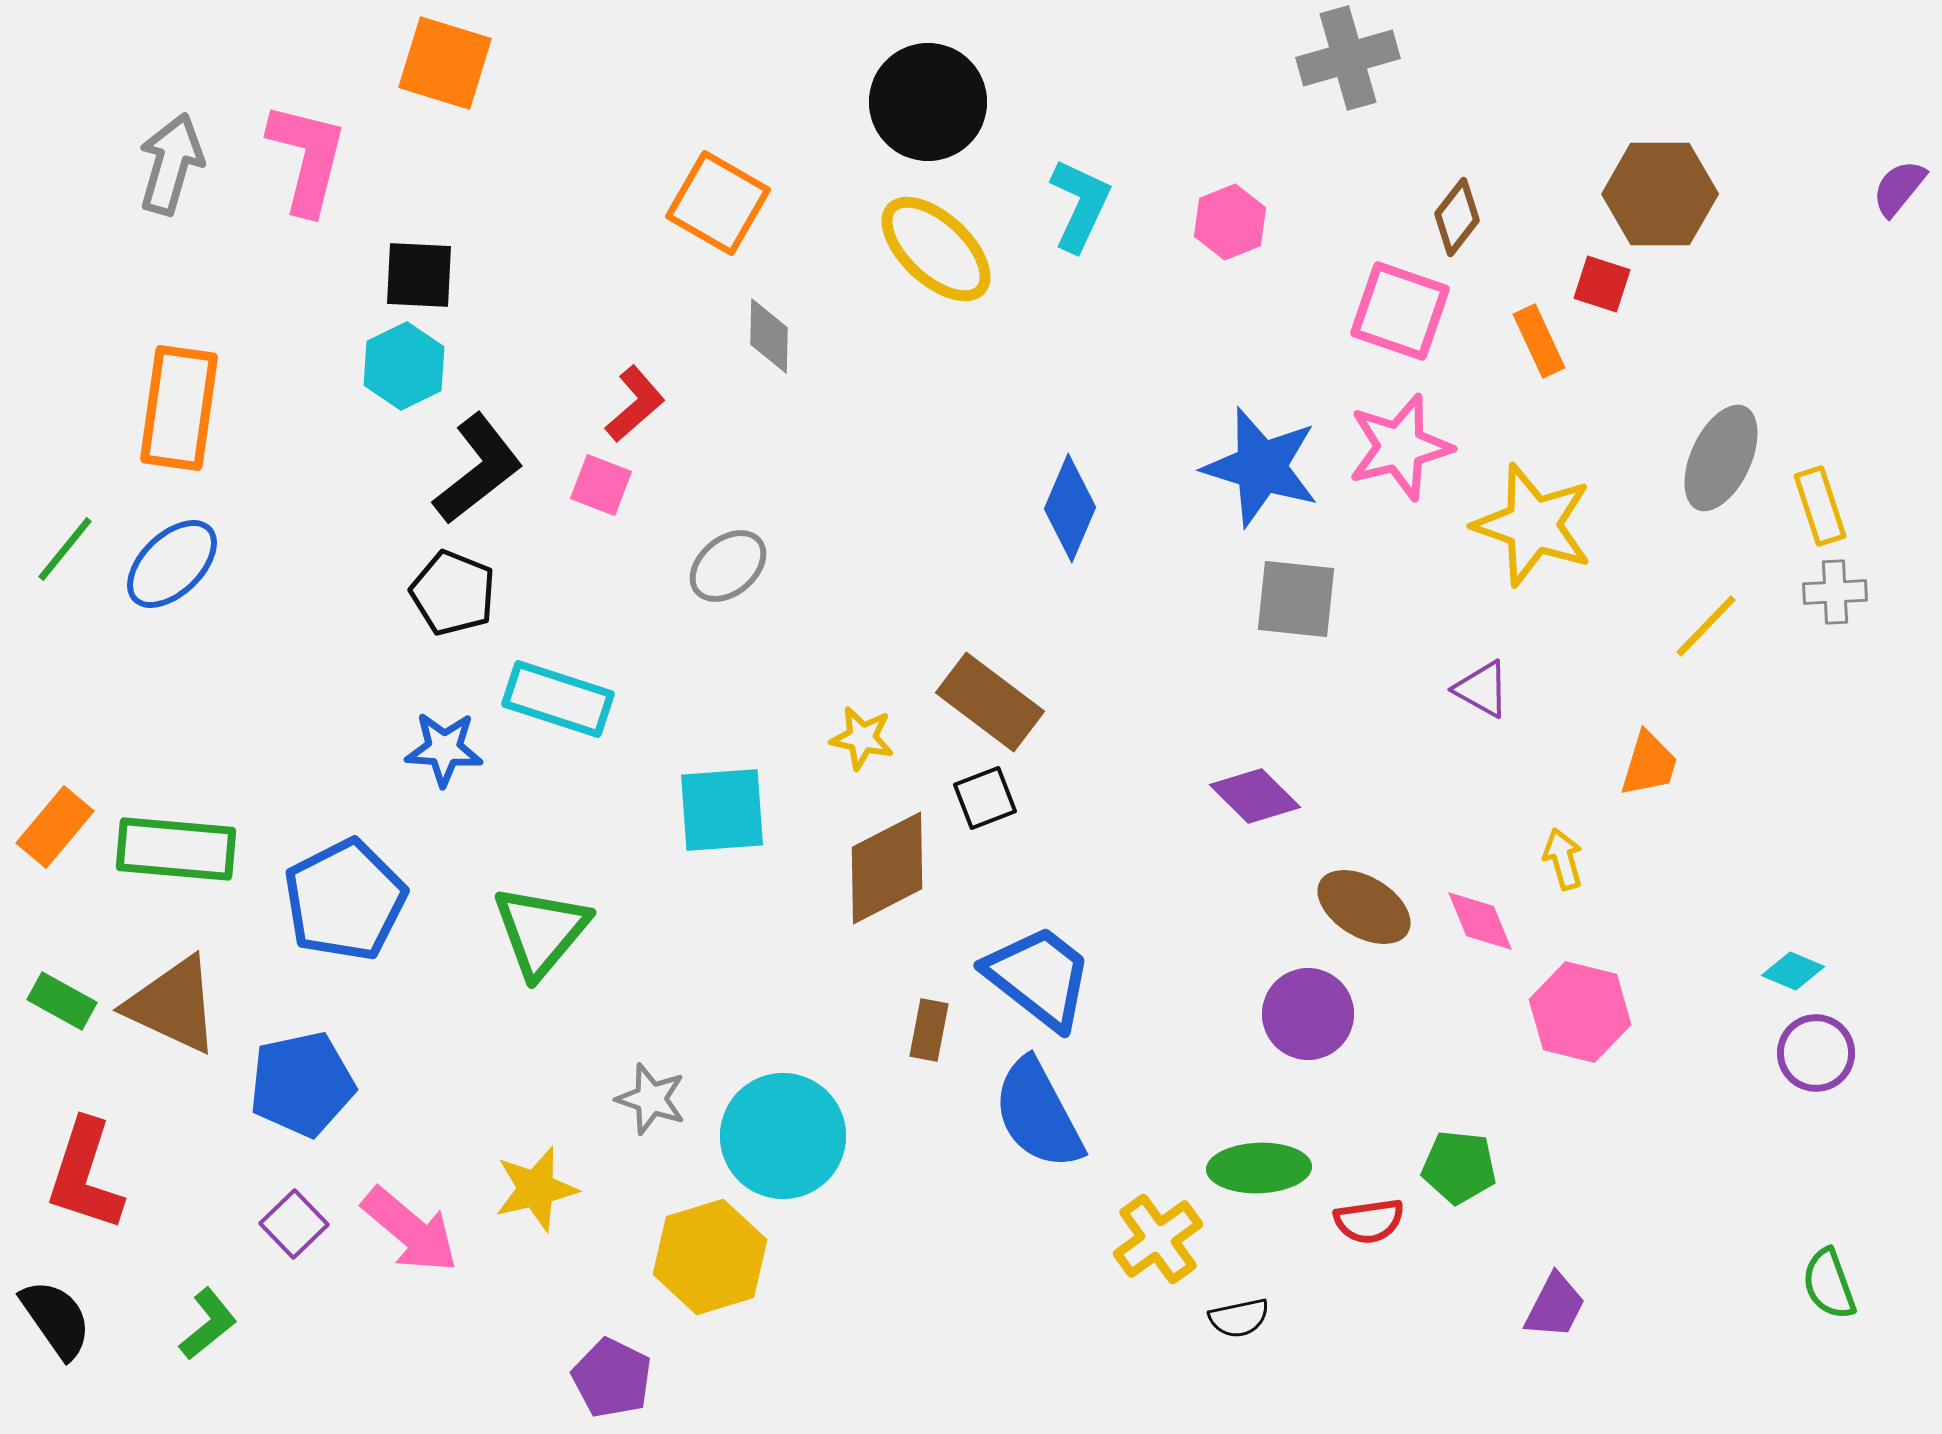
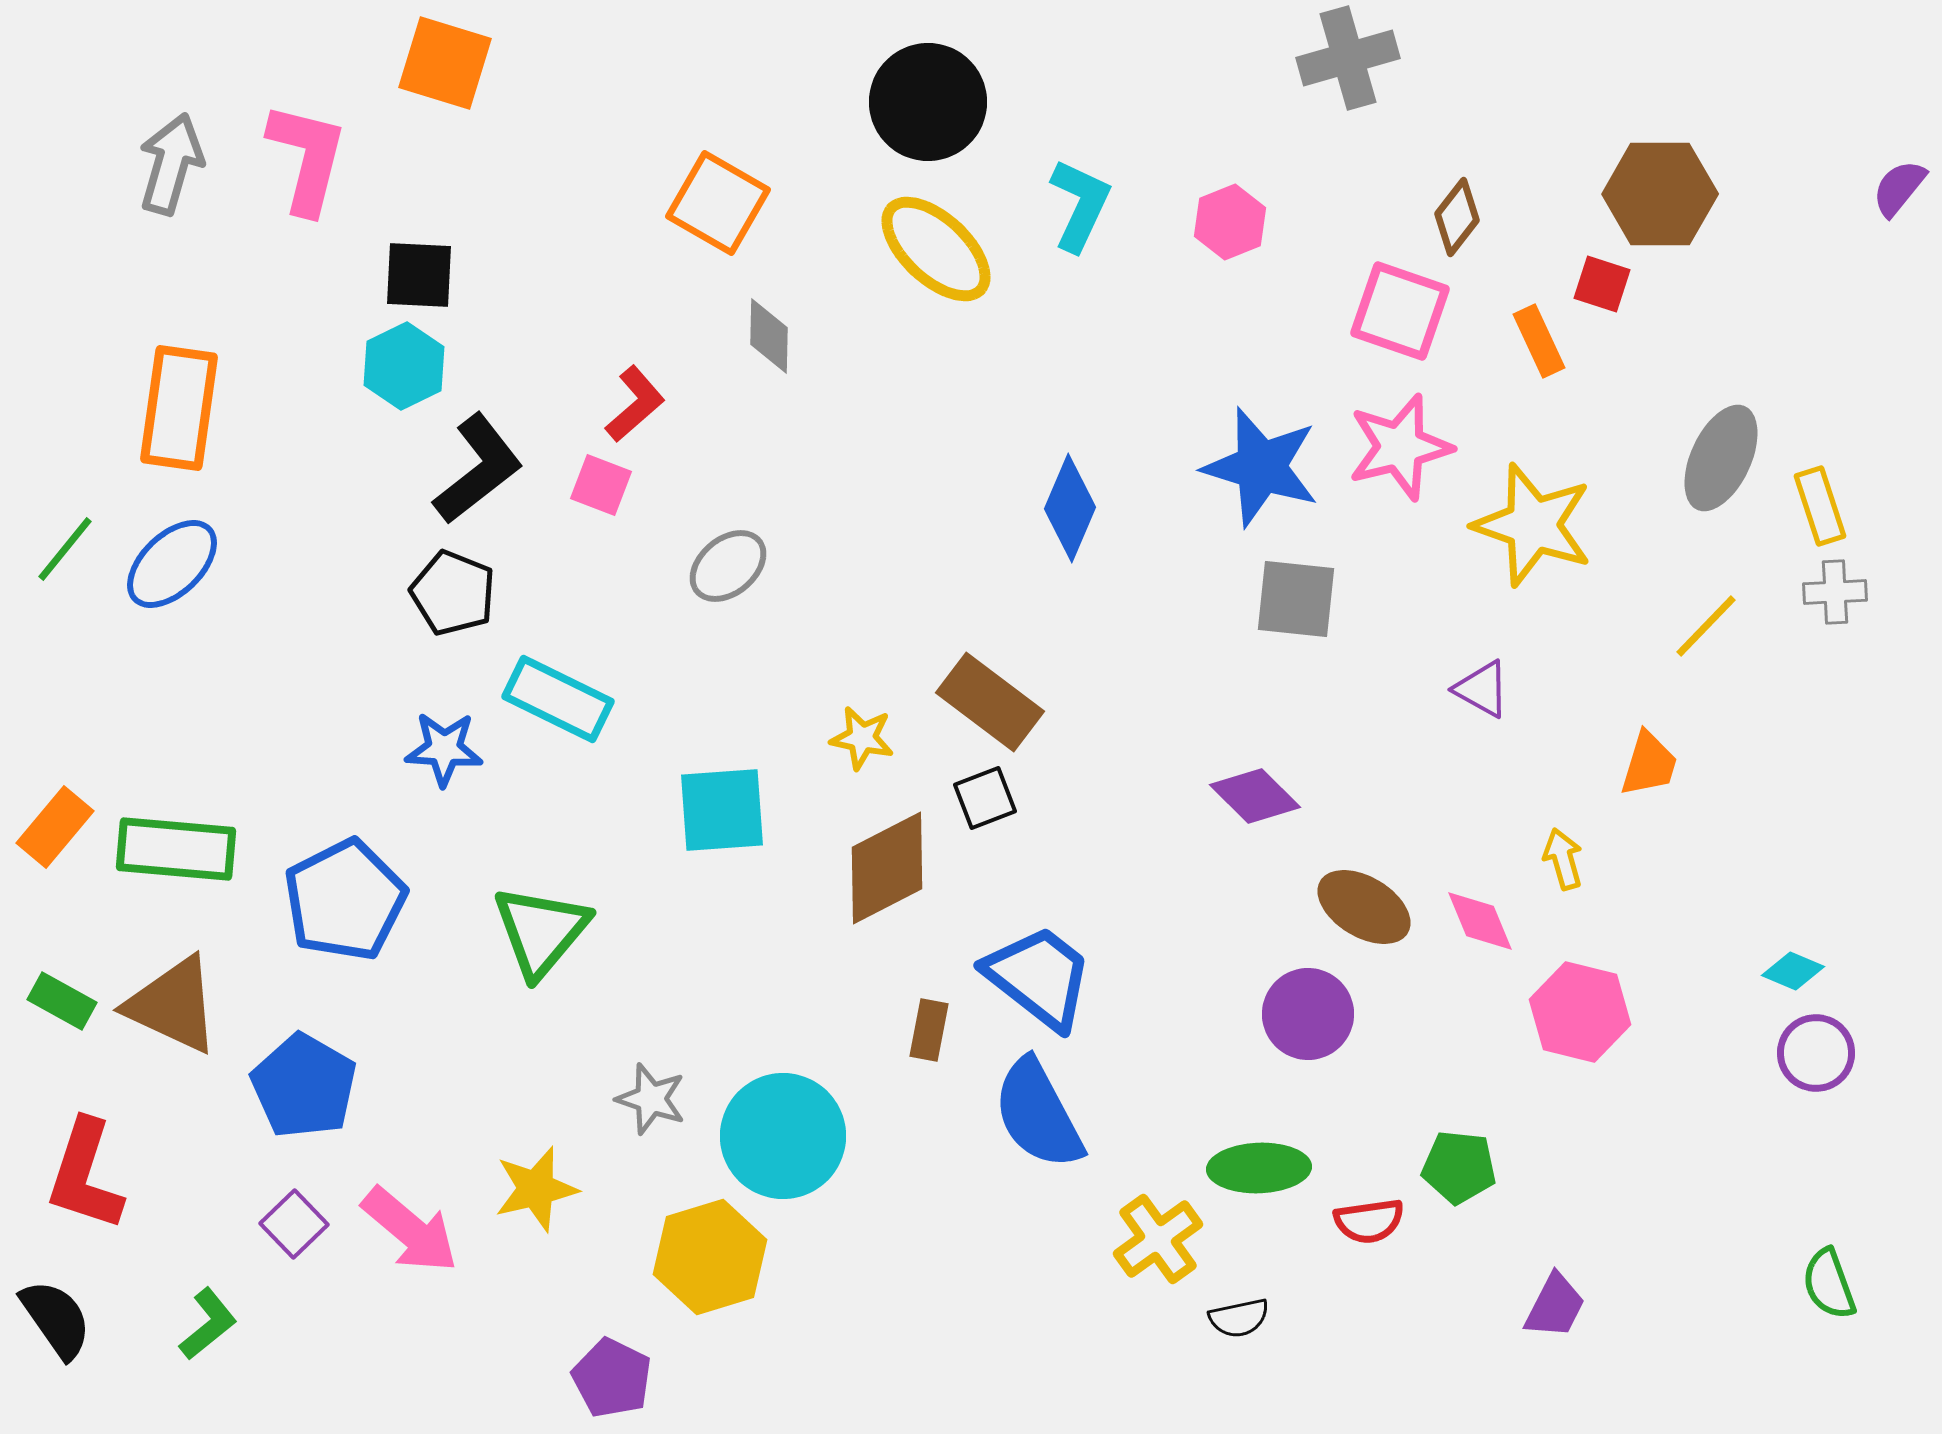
cyan rectangle at (558, 699): rotated 8 degrees clockwise
blue pentagon at (302, 1084): moved 2 px right, 2 px down; rotated 30 degrees counterclockwise
